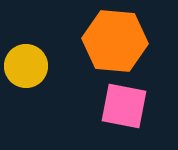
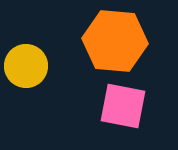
pink square: moved 1 px left
